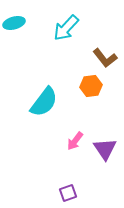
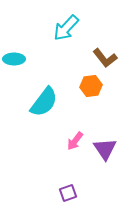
cyan ellipse: moved 36 px down; rotated 15 degrees clockwise
